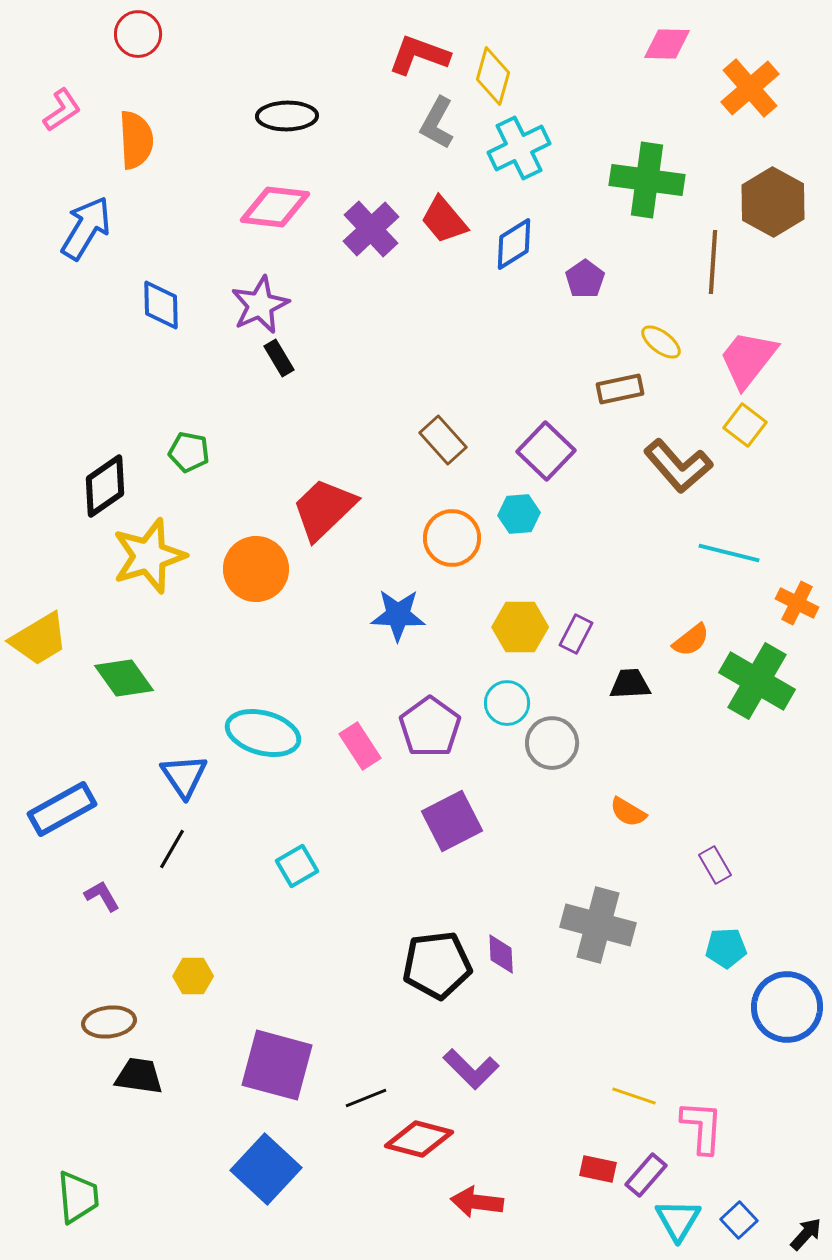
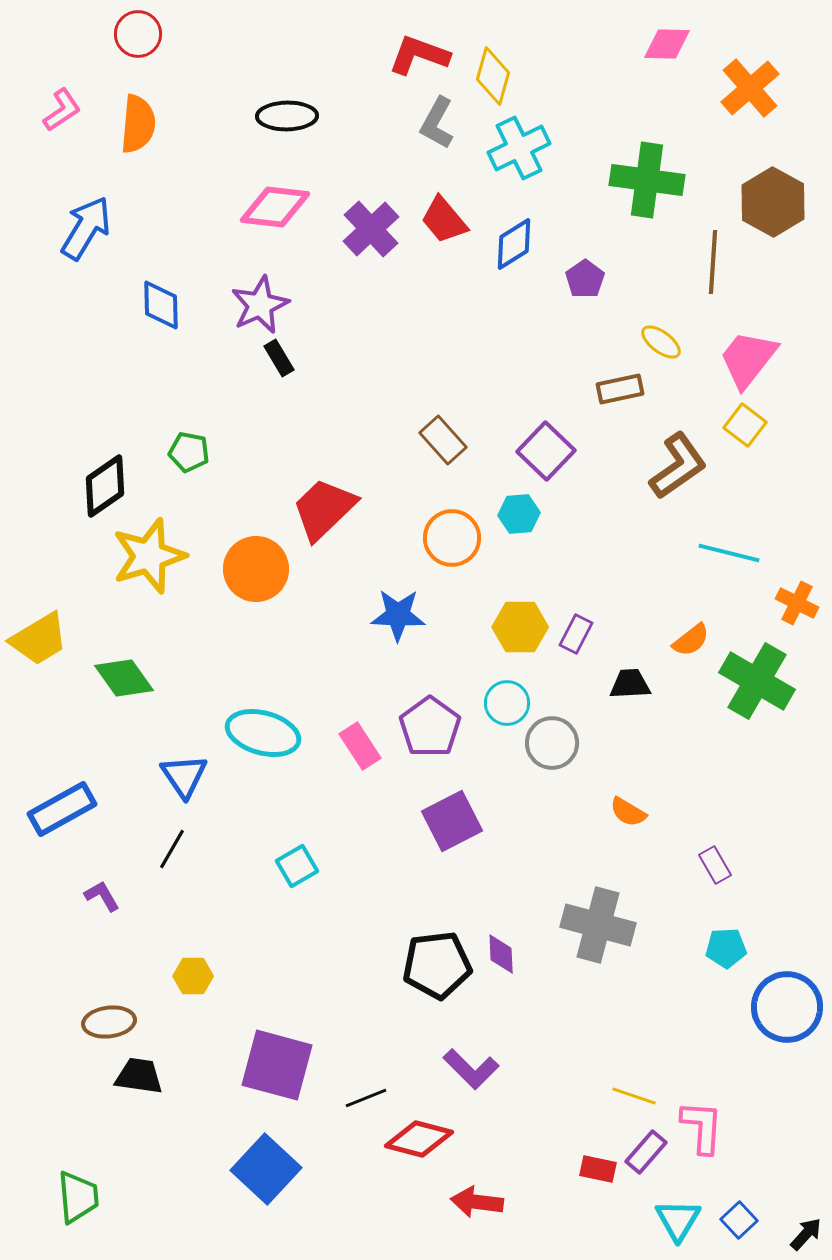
orange semicircle at (136, 140): moved 2 px right, 16 px up; rotated 8 degrees clockwise
brown L-shape at (678, 466): rotated 84 degrees counterclockwise
purple rectangle at (646, 1175): moved 23 px up
